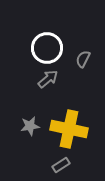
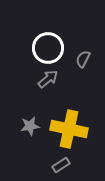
white circle: moved 1 px right
